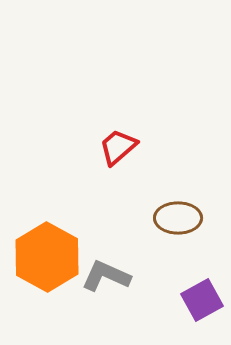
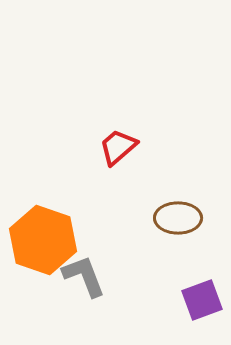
orange hexagon: moved 4 px left, 17 px up; rotated 10 degrees counterclockwise
gray L-shape: moved 22 px left; rotated 45 degrees clockwise
purple square: rotated 9 degrees clockwise
